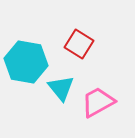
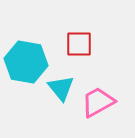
red square: rotated 32 degrees counterclockwise
